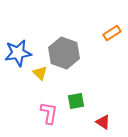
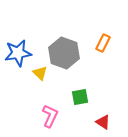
orange rectangle: moved 9 px left, 10 px down; rotated 30 degrees counterclockwise
green square: moved 4 px right, 4 px up
pink L-shape: moved 1 px right, 3 px down; rotated 15 degrees clockwise
